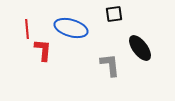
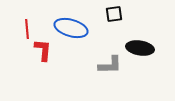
black ellipse: rotated 44 degrees counterclockwise
gray L-shape: rotated 95 degrees clockwise
